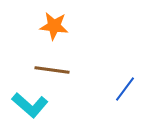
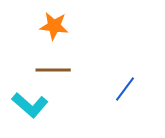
brown line: moved 1 px right; rotated 8 degrees counterclockwise
